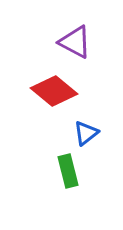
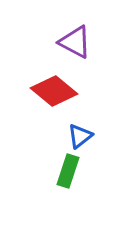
blue triangle: moved 6 px left, 3 px down
green rectangle: rotated 32 degrees clockwise
